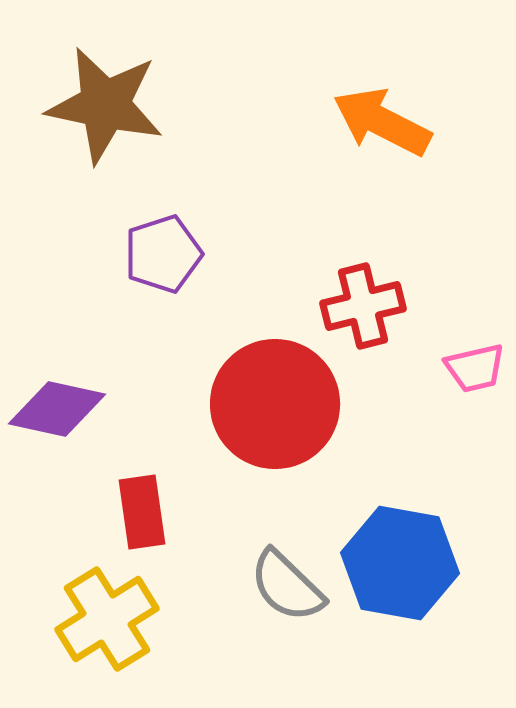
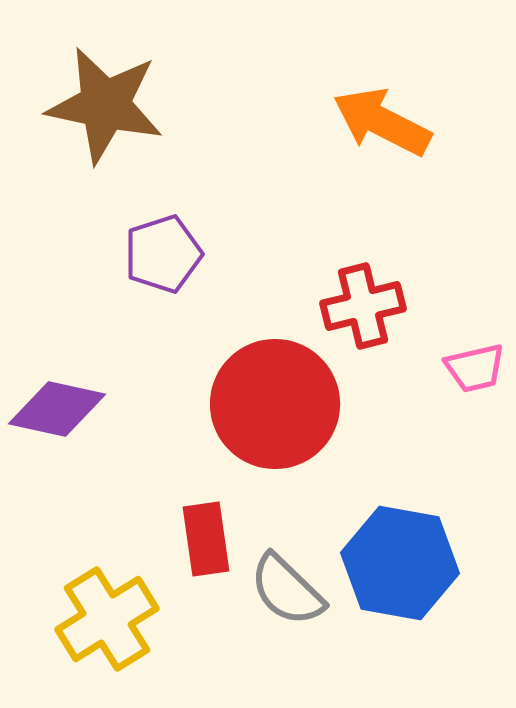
red rectangle: moved 64 px right, 27 px down
gray semicircle: moved 4 px down
